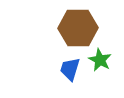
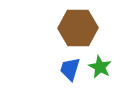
green star: moved 7 px down
